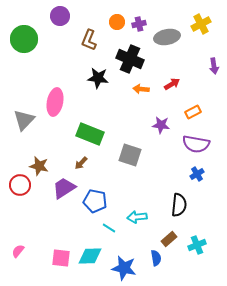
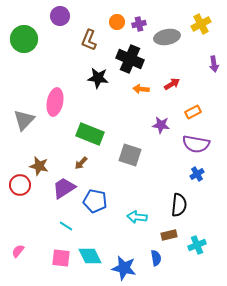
purple arrow: moved 2 px up
cyan arrow: rotated 12 degrees clockwise
cyan line: moved 43 px left, 2 px up
brown rectangle: moved 4 px up; rotated 28 degrees clockwise
cyan diamond: rotated 65 degrees clockwise
